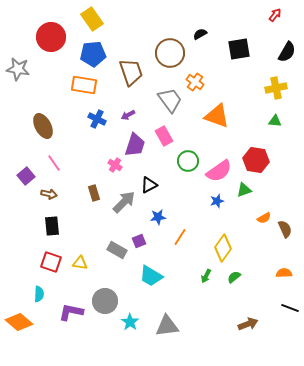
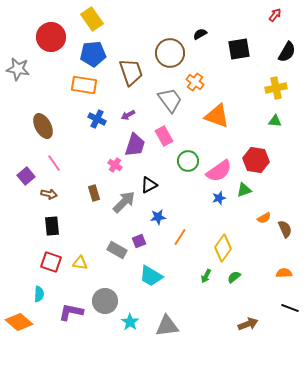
blue star at (217, 201): moved 2 px right, 3 px up
